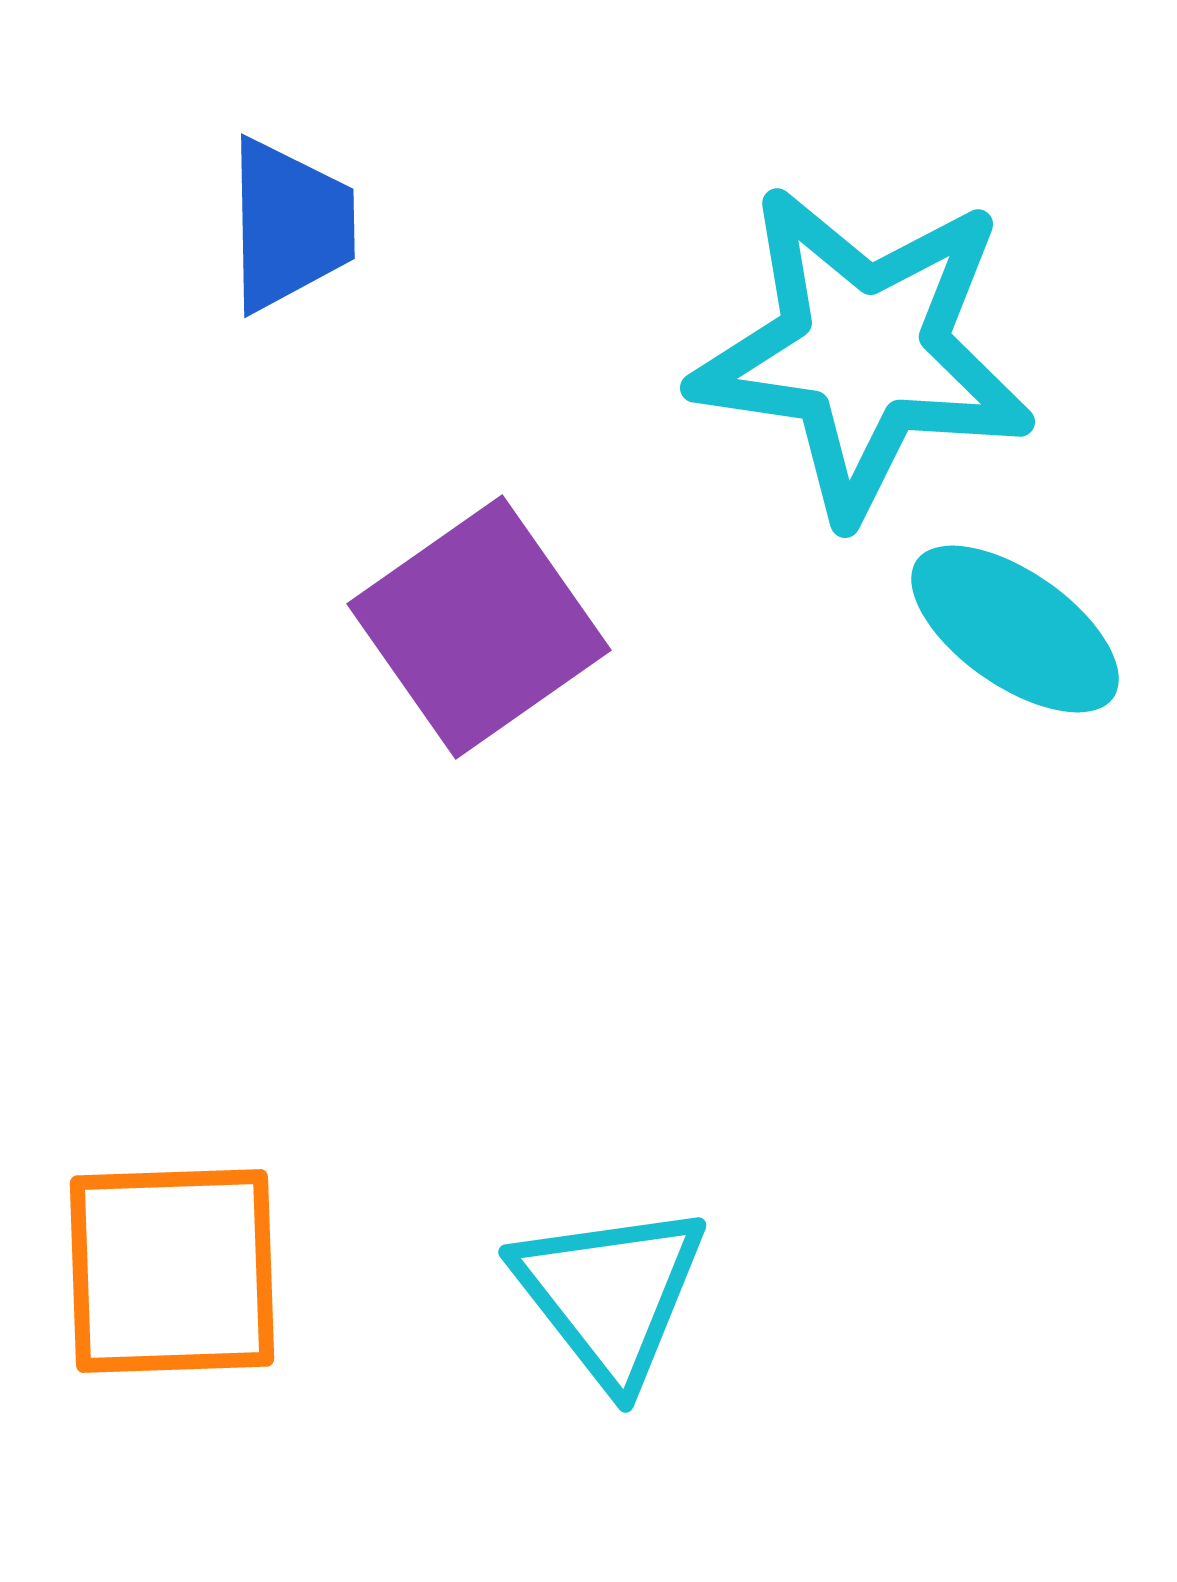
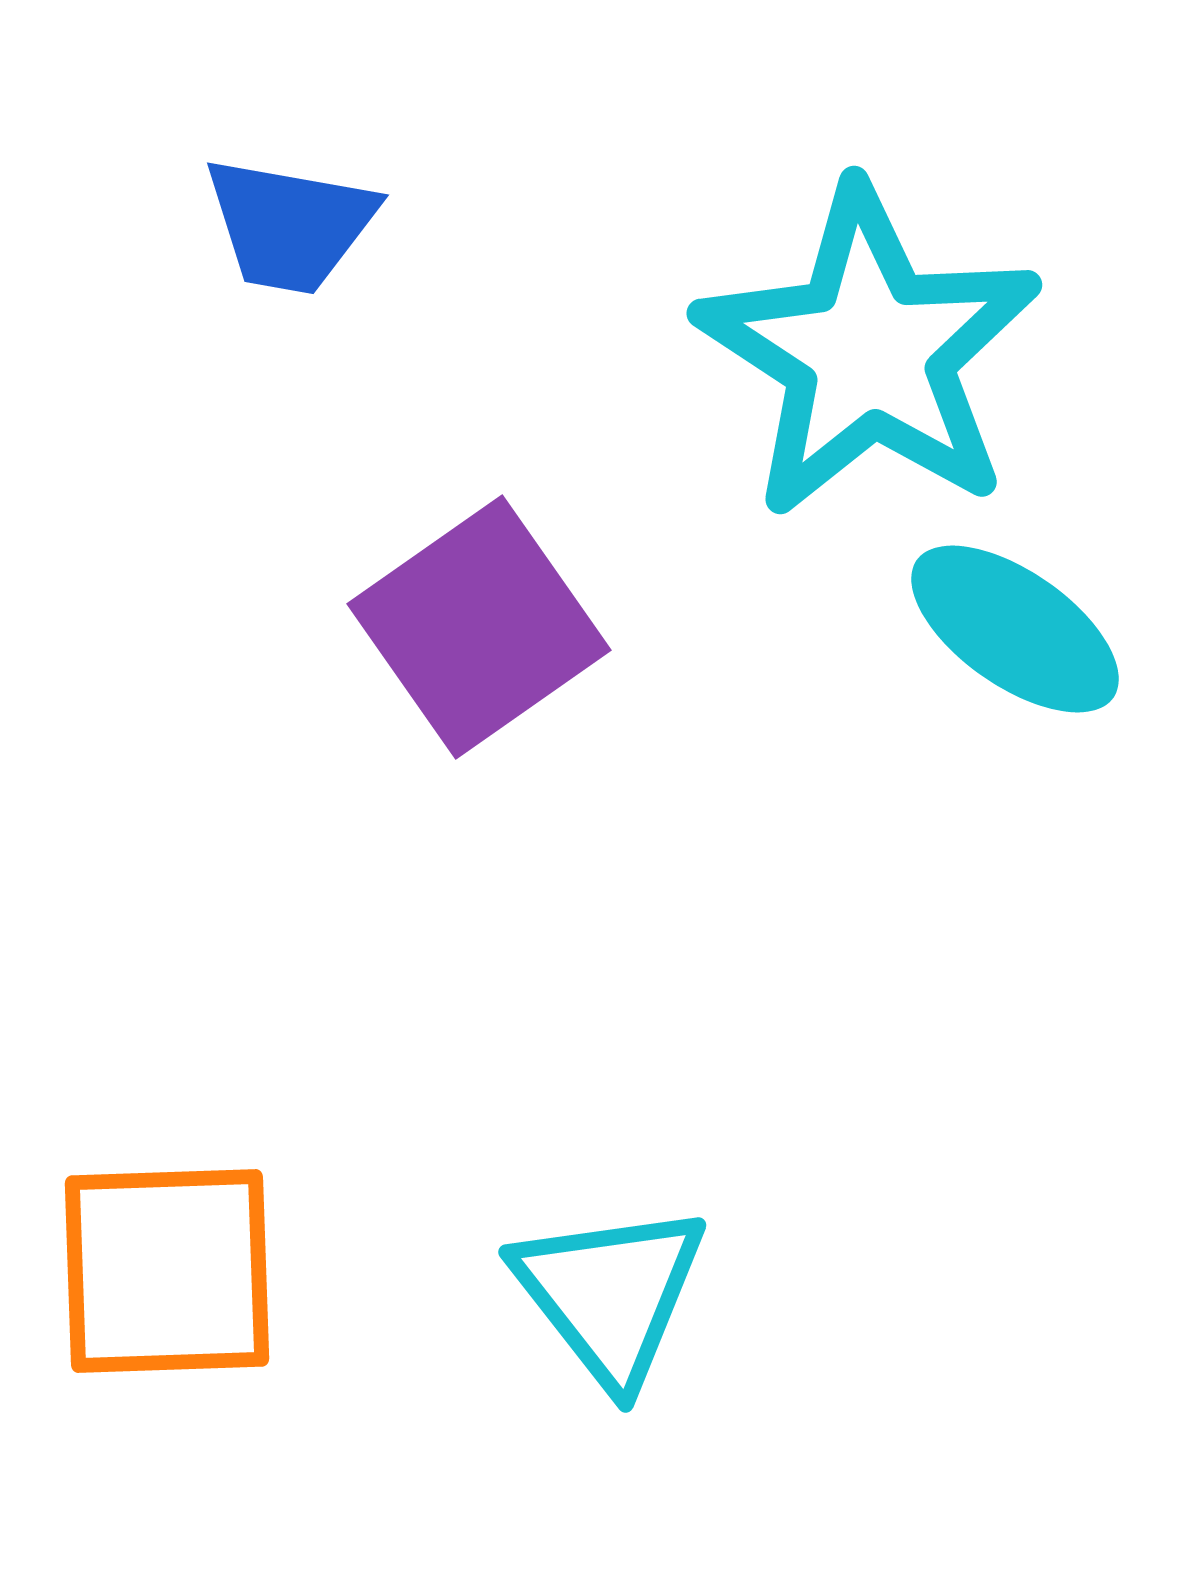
blue trapezoid: rotated 101 degrees clockwise
cyan star: moved 6 px right; rotated 25 degrees clockwise
orange square: moved 5 px left
